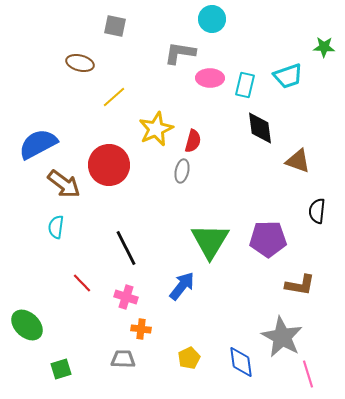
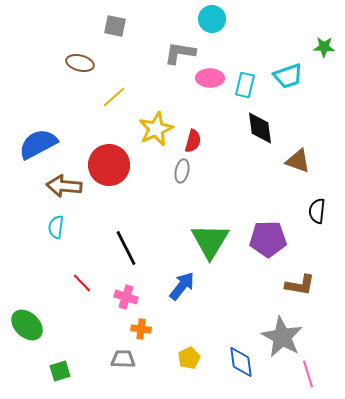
brown arrow: moved 2 px down; rotated 148 degrees clockwise
green square: moved 1 px left, 2 px down
